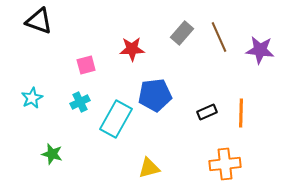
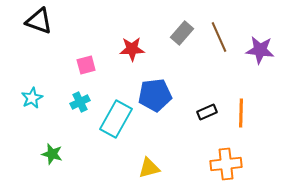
orange cross: moved 1 px right
